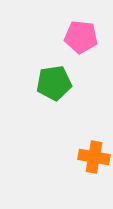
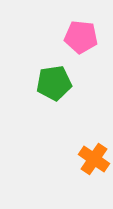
orange cross: moved 2 px down; rotated 24 degrees clockwise
